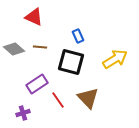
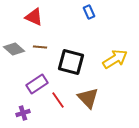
blue rectangle: moved 11 px right, 24 px up
